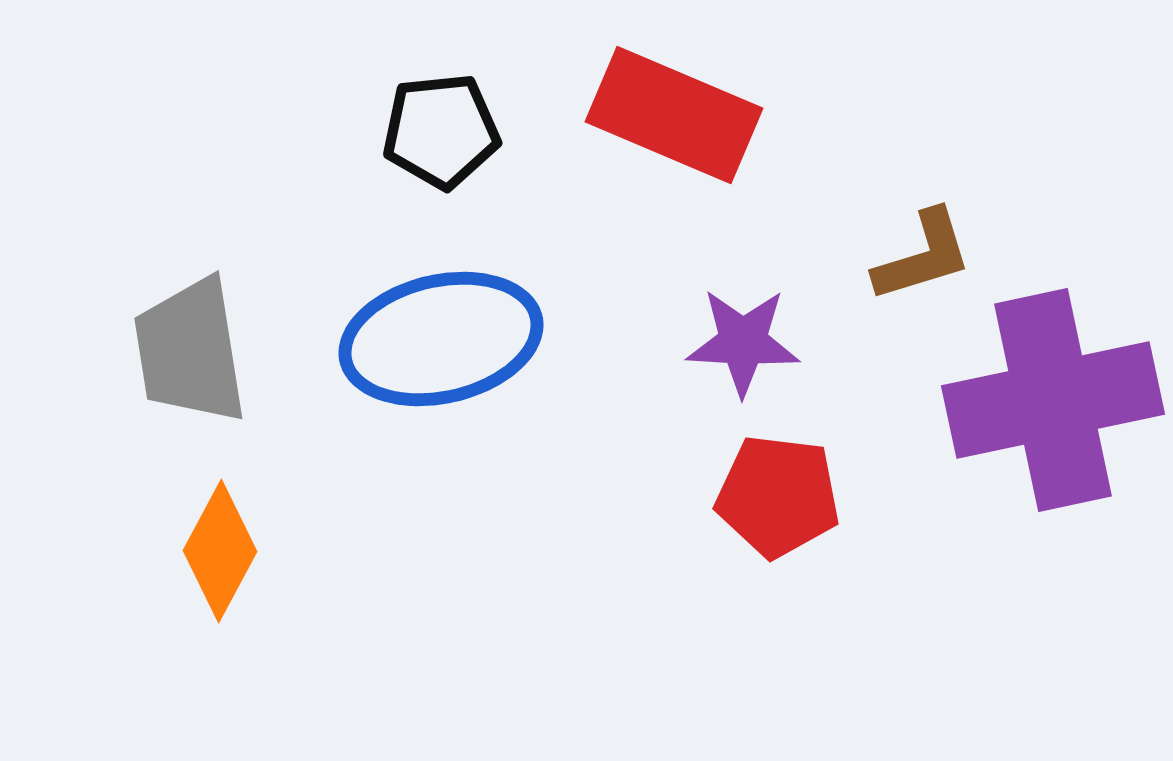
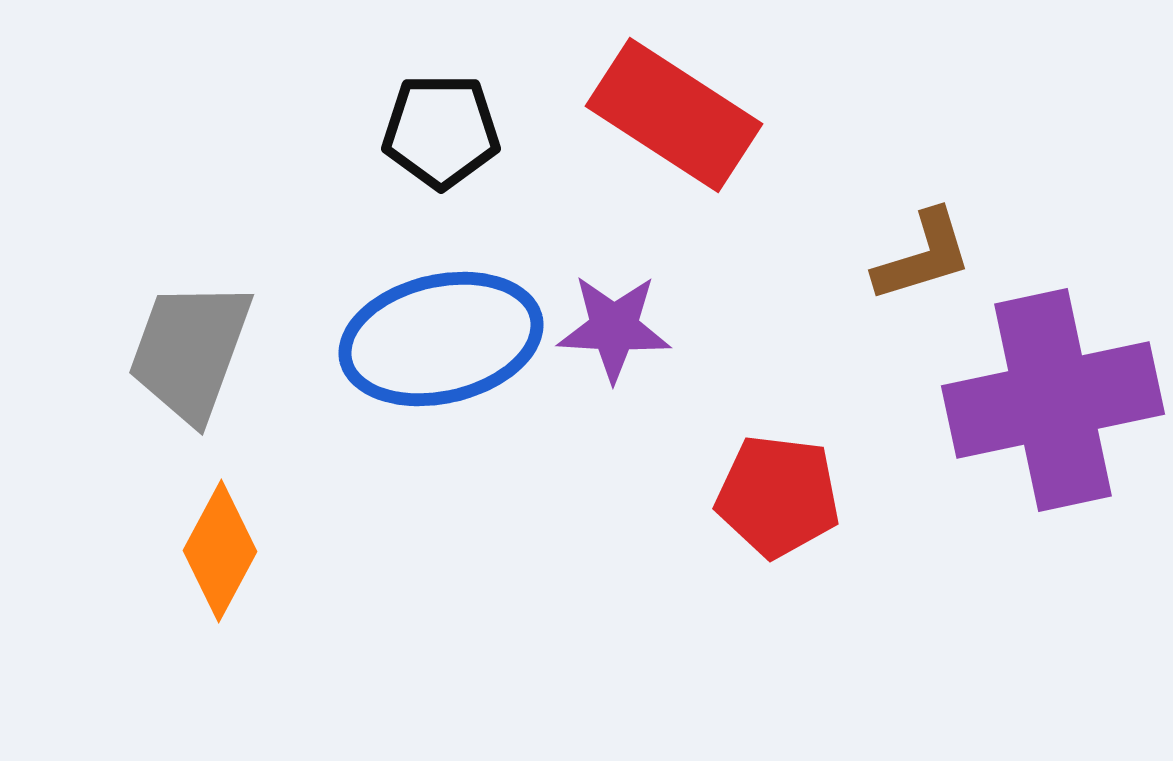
red rectangle: rotated 10 degrees clockwise
black pentagon: rotated 6 degrees clockwise
purple star: moved 129 px left, 14 px up
gray trapezoid: rotated 29 degrees clockwise
